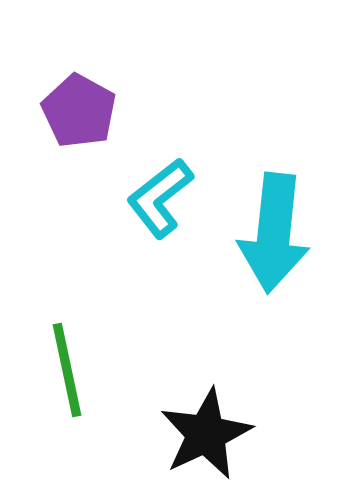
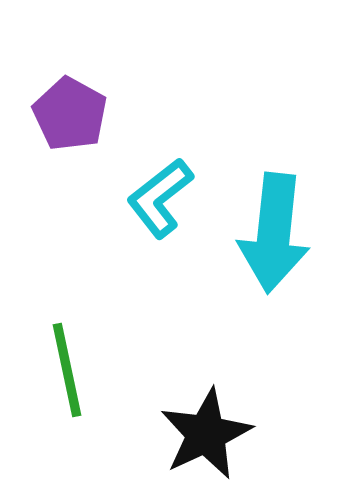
purple pentagon: moved 9 px left, 3 px down
